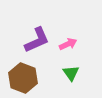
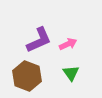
purple L-shape: moved 2 px right
brown hexagon: moved 4 px right, 2 px up
